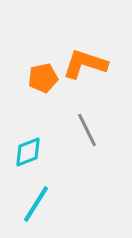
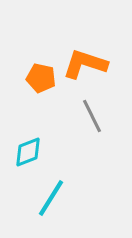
orange pentagon: moved 2 px left; rotated 24 degrees clockwise
gray line: moved 5 px right, 14 px up
cyan line: moved 15 px right, 6 px up
